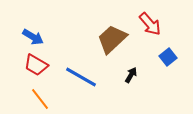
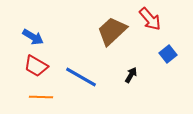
red arrow: moved 5 px up
brown trapezoid: moved 8 px up
blue square: moved 3 px up
red trapezoid: moved 1 px down
orange line: moved 1 px right, 2 px up; rotated 50 degrees counterclockwise
